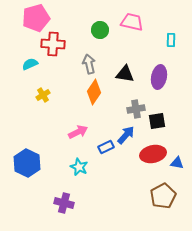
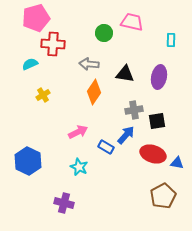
green circle: moved 4 px right, 3 px down
gray arrow: rotated 72 degrees counterclockwise
gray cross: moved 2 px left, 1 px down
blue rectangle: rotated 56 degrees clockwise
red ellipse: rotated 30 degrees clockwise
blue hexagon: moved 1 px right, 2 px up
